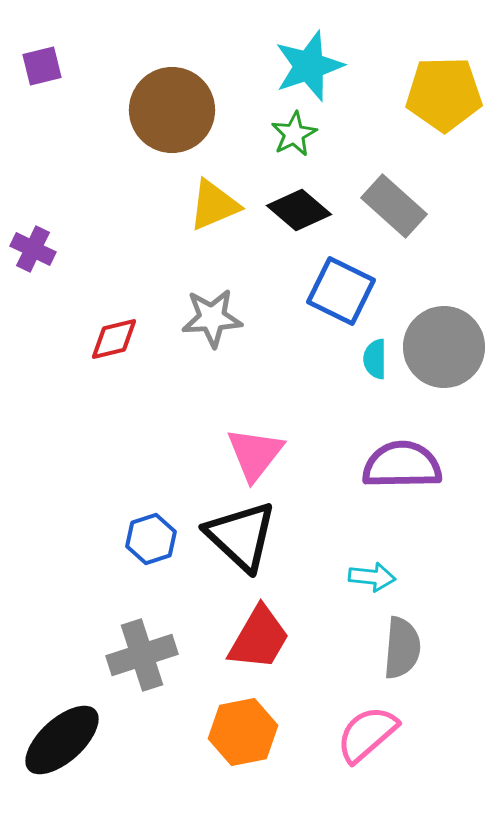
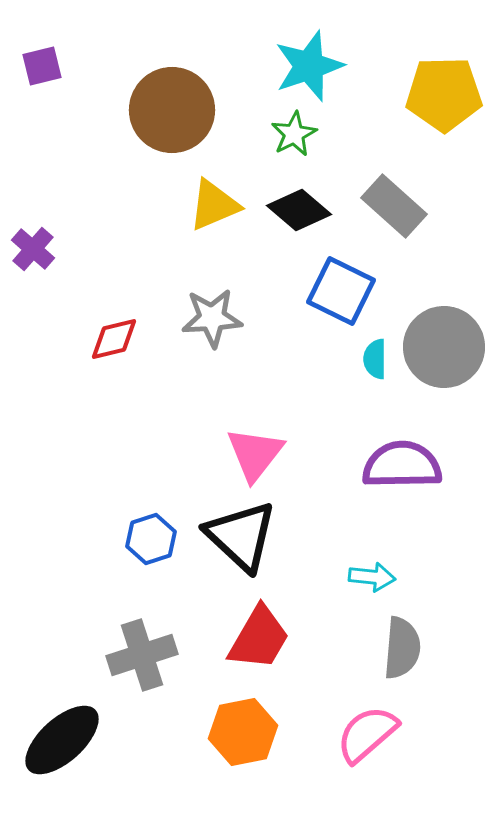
purple cross: rotated 15 degrees clockwise
